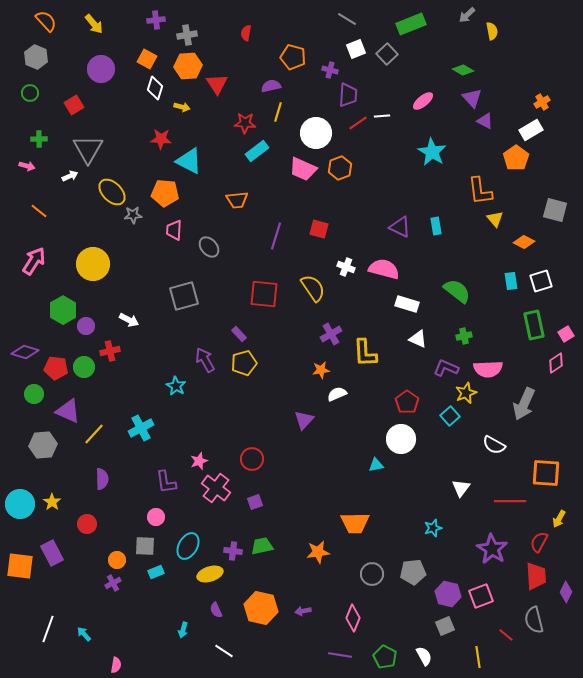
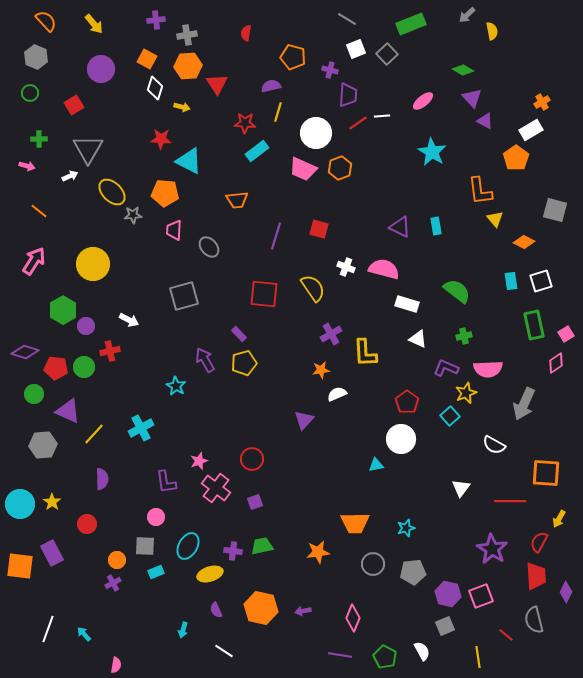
cyan star at (433, 528): moved 27 px left
gray circle at (372, 574): moved 1 px right, 10 px up
white semicircle at (424, 656): moved 2 px left, 5 px up
